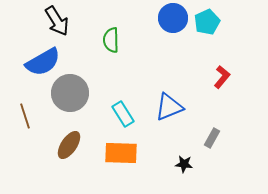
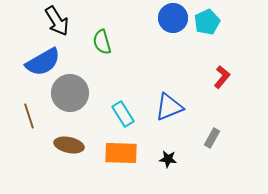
green semicircle: moved 9 px left, 2 px down; rotated 15 degrees counterclockwise
brown line: moved 4 px right
brown ellipse: rotated 68 degrees clockwise
black star: moved 16 px left, 5 px up
